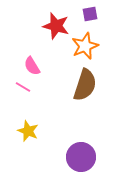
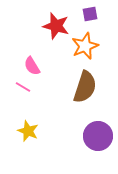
brown semicircle: moved 2 px down
purple circle: moved 17 px right, 21 px up
